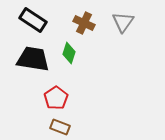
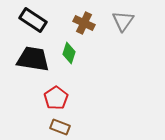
gray triangle: moved 1 px up
